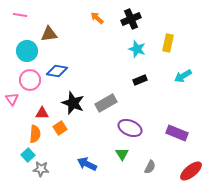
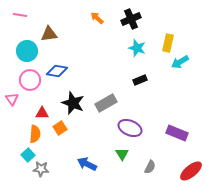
cyan star: moved 1 px up
cyan arrow: moved 3 px left, 14 px up
